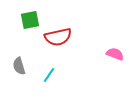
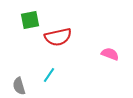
pink semicircle: moved 5 px left
gray semicircle: moved 20 px down
